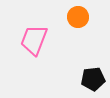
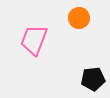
orange circle: moved 1 px right, 1 px down
